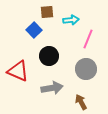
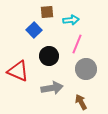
pink line: moved 11 px left, 5 px down
